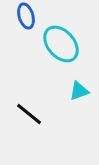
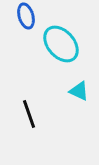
cyan triangle: rotated 45 degrees clockwise
black line: rotated 32 degrees clockwise
